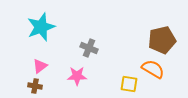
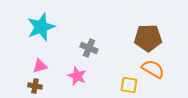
brown pentagon: moved 14 px left, 2 px up; rotated 12 degrees clockwise
pink triangle: rotated 21 degrees clockwise
pink star: rotated 24 degrees clockwise
yellow square: moved 1 px down
